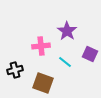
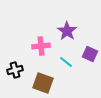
cyan line: moved 1 px right
